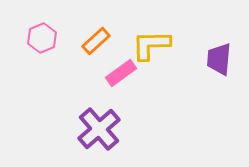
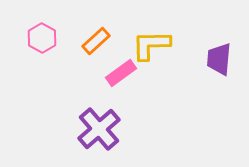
pink hexagon: rotated 8 degrees counterclockwise
